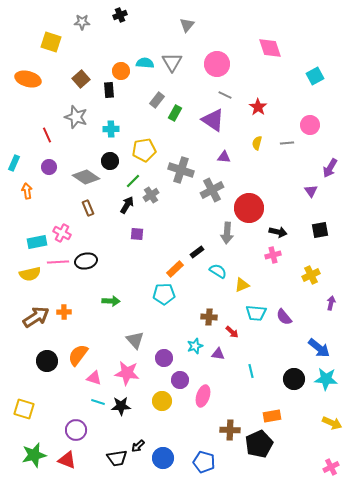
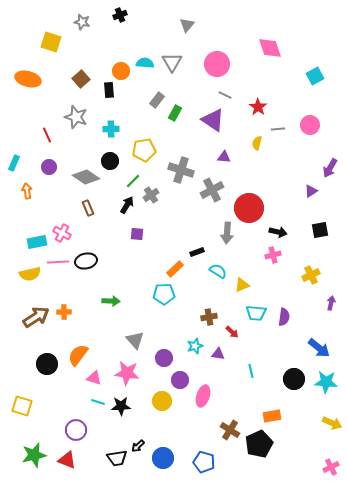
gray star at (82, 22): rotated 14 degrees clockwise
gray line at (287, 143): moved 9 px left, 14 px up
purple triangle at (311, 191): rotated 32 degrees clockwise
black rectangle at (197, 252): rotated 16 degrees clockwise
brown cross at (209, 317): rotated 14 degrees counterclockwise
purple semicircle at (284, 317): rotated 132 degrees counterclockwise
black circle at (47, 361): moved 3 px down
cyan star at (326, 379): moved 3 px down
yellow square at (24, 409): moved 2 px left, 3 px up
brown cross at (230, 430): rotated 30 degrees clockwise
